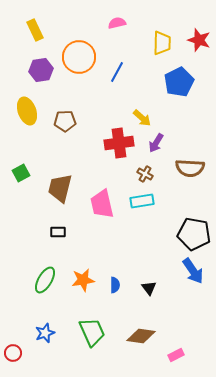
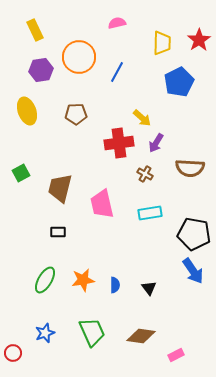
red star: rotated 20 degrees clockwise
brown pentagon: moved 11 px right, 7 px up
cyan rectangle: moved 8 px right, 12 px down
